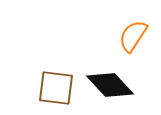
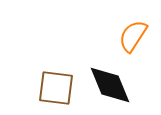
black diamond: rotated 21 degrees clockwise
